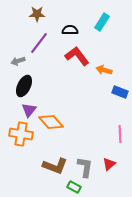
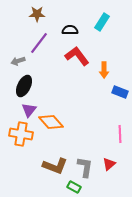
orange arrow: rotated 105 degrees counterclockwise
